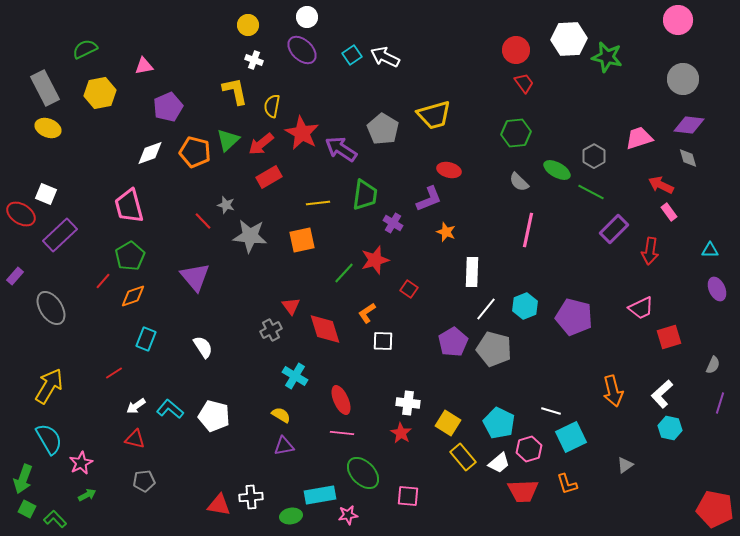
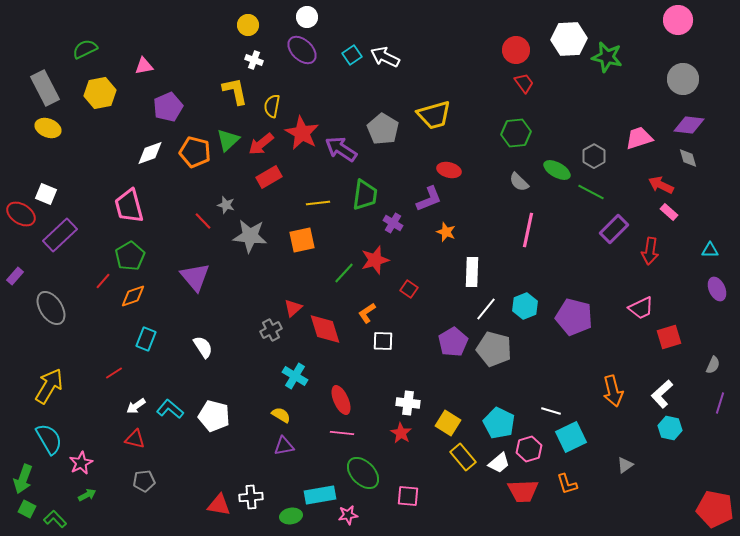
pink rectangle at (669, 212): rotated 12 degrees counterclockwise
red triangle at (291, 306): moved 2 px right, 2 px down; rotated 24 degrees clockwise
